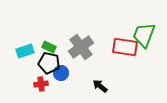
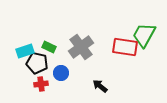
green trapezoid: rotated 8 degrees clockwise
black pentagon: moved 12 px left
